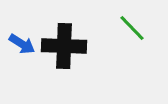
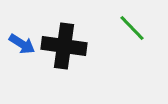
black cross: rotated 6 degrees clockwise
